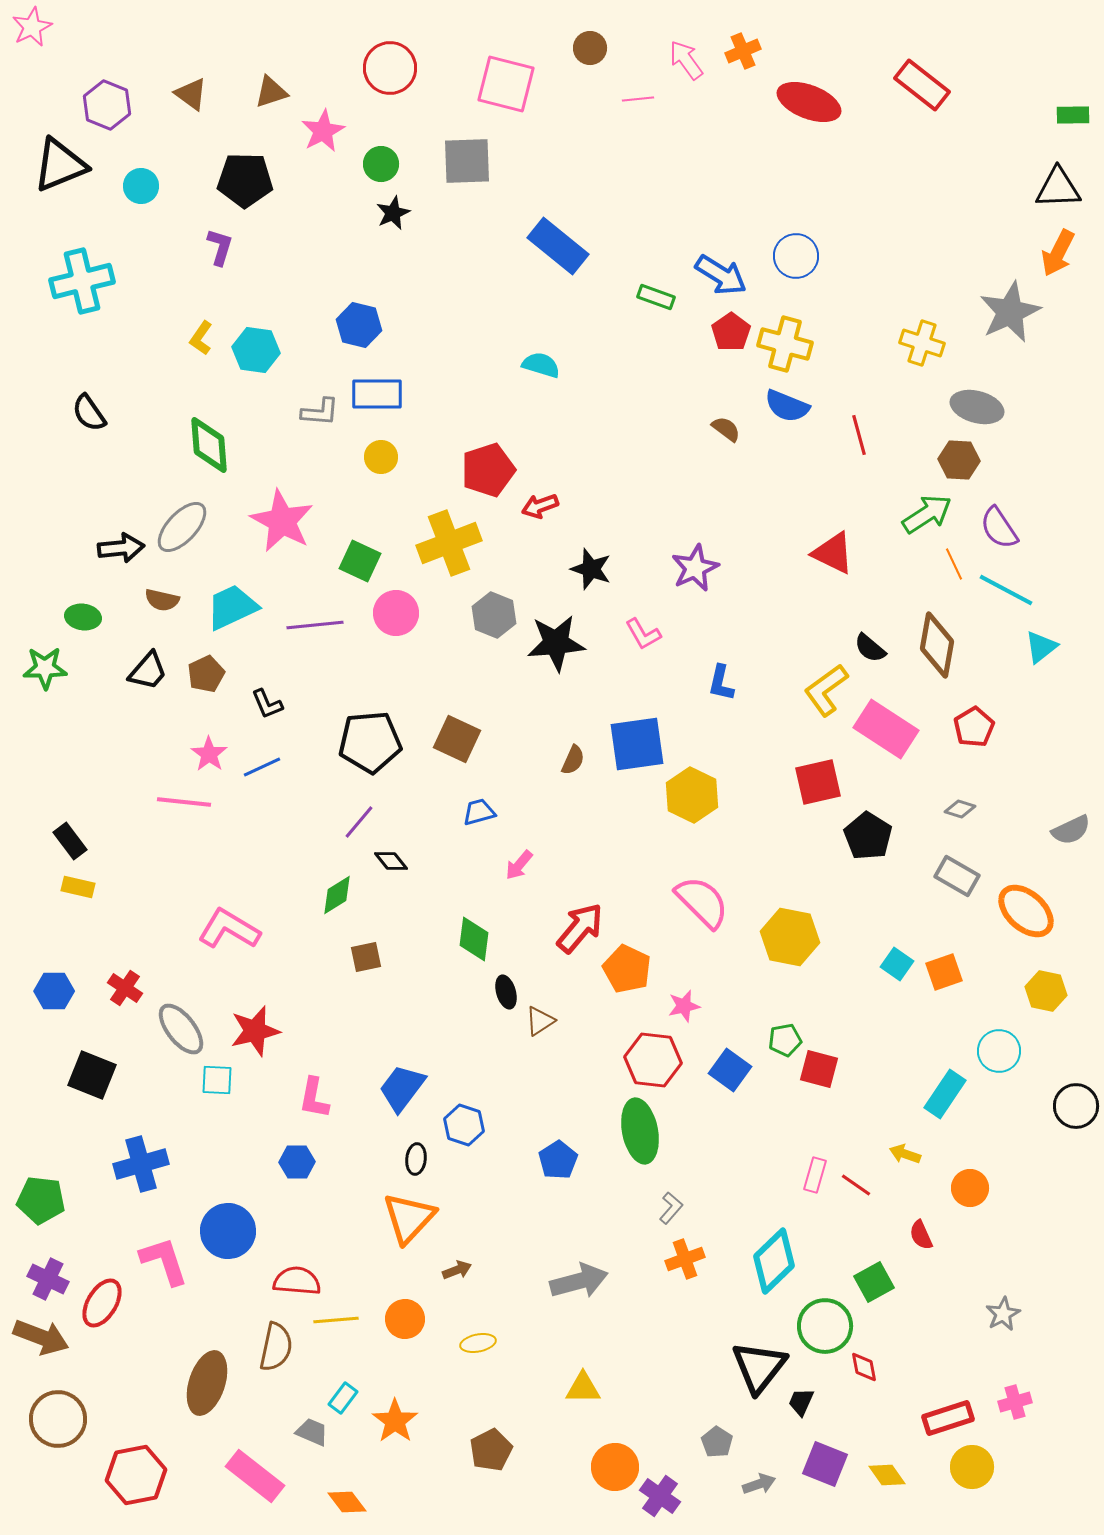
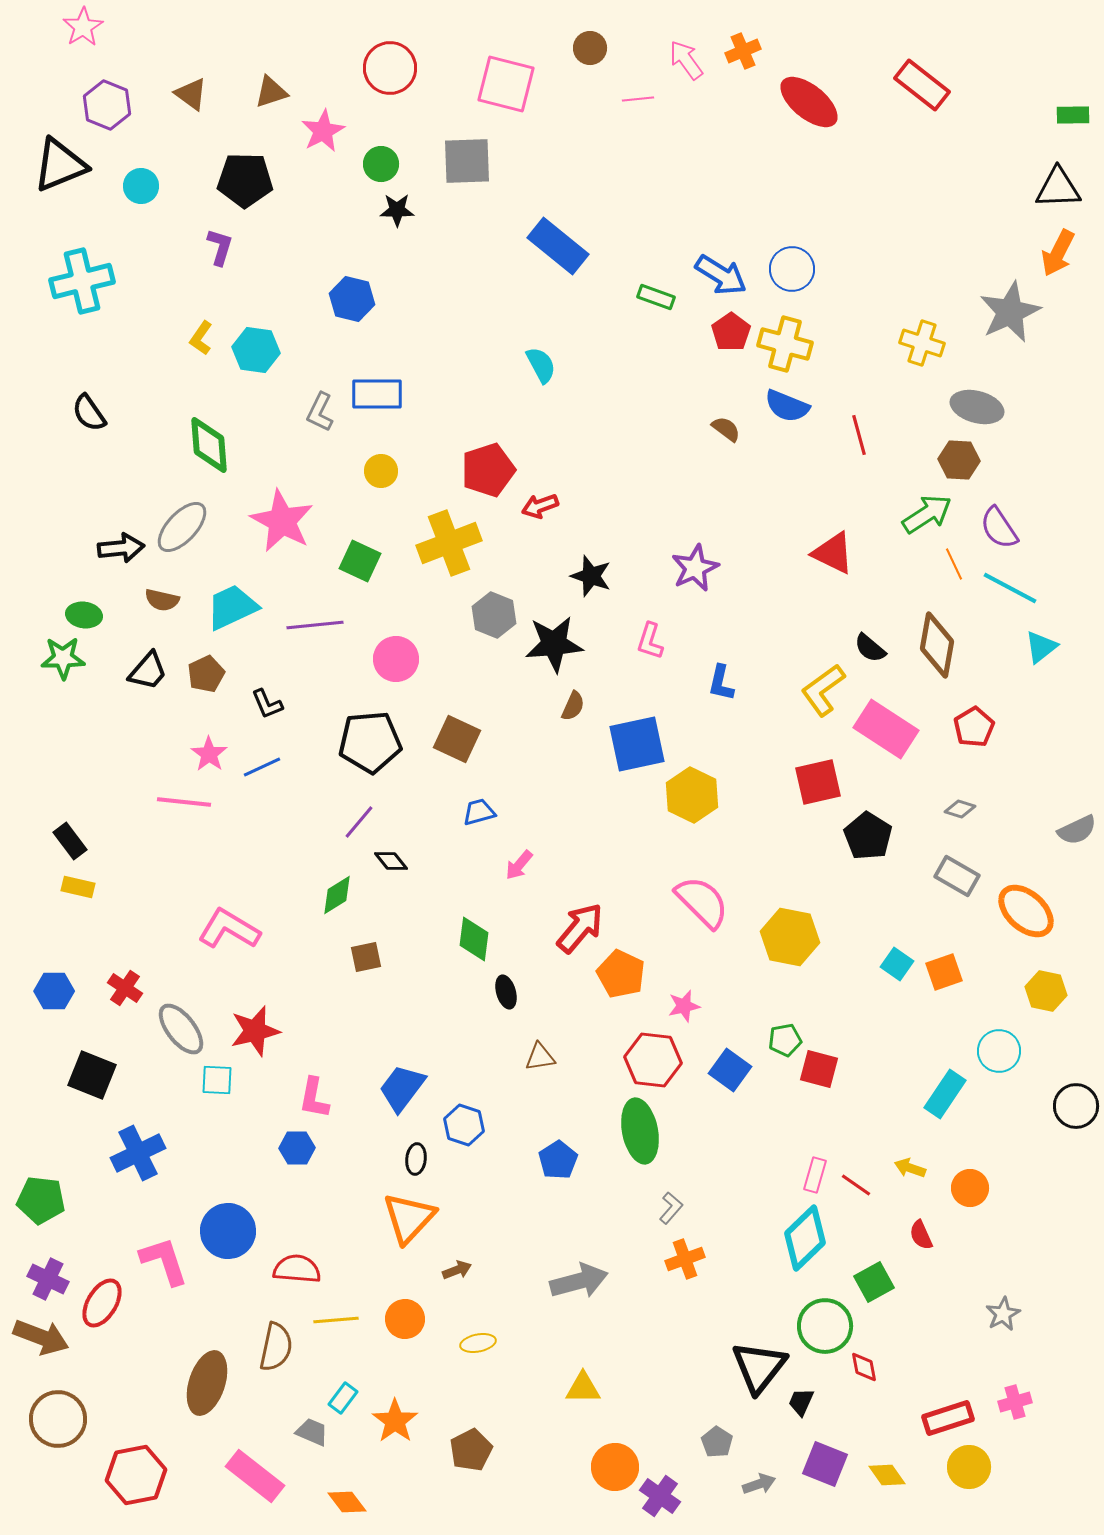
pink star at (32, 27): moved 51 px right; rotated 6 degrees counterclockwise
red ellipse at (809, 102): rotated 18 degrees clockwise
black star at (393, 213): moved 4 px right, 3 px up; rotated 24 degrees clockwise
blue circle at (796, 256): moved 4 px left, 13 px down
blue hexagon at (359, 325): moved 7 px left, 26 px up
cyan semicircle at (541, 365): rotated 45 degrees clockwise
gray L-shape at (320, 412): rotated 111 degrees clockwise
yellow circle at (381, 457): moved 14 px down
black star at (591, 569): moved 7 px down
cyan line at (1006, 590): moved 4 px right, 2 px up
pink circle at (396, 613): moved 46 px down
green ellipse at (83, 617): moved 1 px right, 2 px up
pink L-shape at (643, 634): moved 7 px right, 7 px down; rotated 48 degrees clockwise
black star at (556, 643): moved 2 px left, 1 px down
green star at (45, 668): moved 18 px right, 10 px up
yellow L-shape at (826, 690): moved 3 px left
blue square at (637, 744): rotated 4 degrees counterclockwise
brown semicircle at (573, 760): moved 54 px up
gray semicircle at (1071, 830): moved 6 px right
orange pentagon at (627, 969): moved 6 px left, 5 px down
brown triangle at (540, 1021): moved 36 px down; rotated 24 degrees clockwise
yellow arrow at (905, 1154): moved 5 px right, 14 px down
blue hexagon at (297, 1162): moved 14 px up
blue cross at (141, 1164): moved 3 px left, 11 px up; rotated 10 degrees counterclockwise
cyan diamond at (774, 1261): moved 31 px right, 23 px up
red semicircle at (297, 1281): moved 12 px up
brown pentagon at (491, 1450): moved 20 px left
yellow circle at (972, 1467): moved 3 px left
